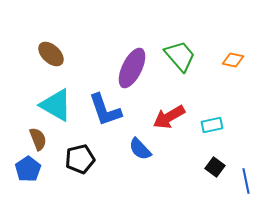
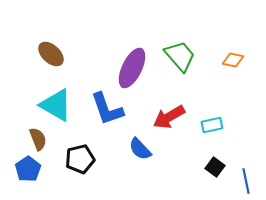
blue L-shape: moved 2 px right, 1 px up
